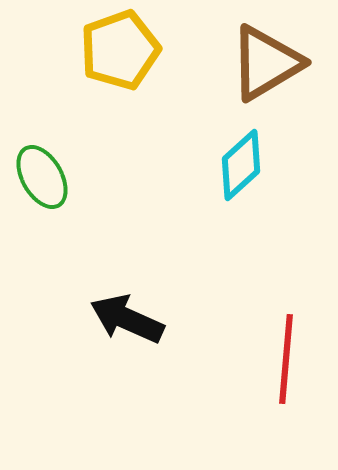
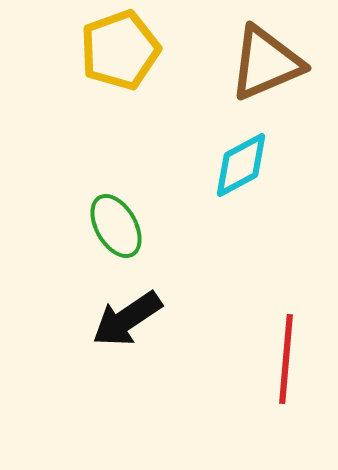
brown triangle: rotated 8 degrees clockwise
cyan diamond: rotated 14 degrees clockwise
green ellipse: moved 74 px right, 49 px down
black arrow: rotated 58 degrees counterclockwise
